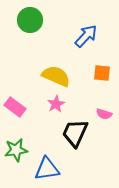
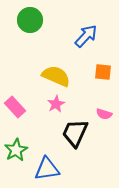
orange square: moved 1 px right, 1 px up
pink rectangle: rotated 10 degrees clockwise
green star: rotated 20 degrees counterclockwise
